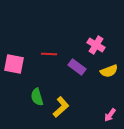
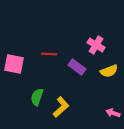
green semicircle: rotated 36 degrees clockwise
pink arrow: moved 3 px right, 2 px up; rotated 72 degrees clockwise
